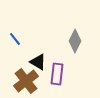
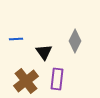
blue line: moved 1 px right; rotated 56 degrees counterclockwise
black triangle: moved 6 px right, 10 px up; rotated 24 degrees clockwise
purple rectangle: moved 5 px down
